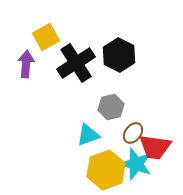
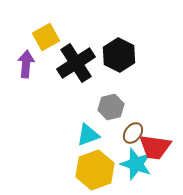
yellow hexagon: moved 11 px left
